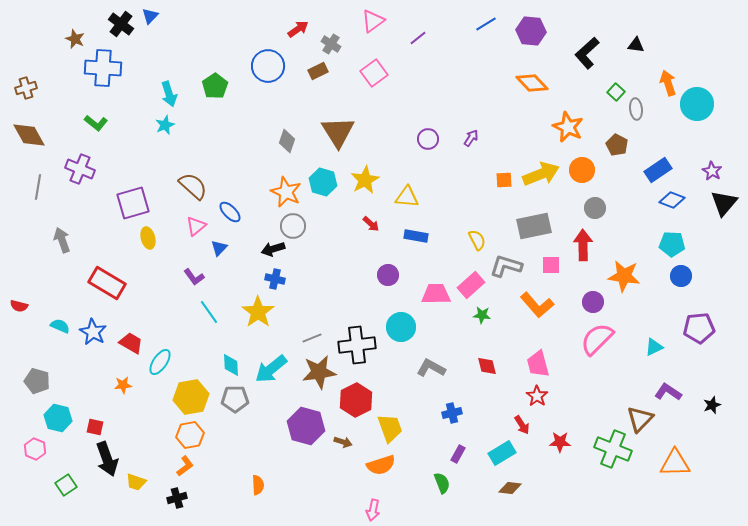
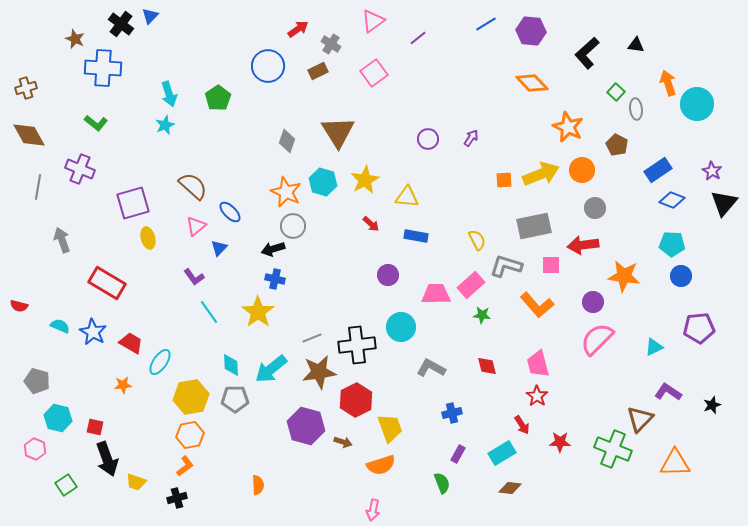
green pentagon at (215, 86): moved 3 px right, 12 px down
red arrow at (583, 245): rotated 96 degrees counterclockwise
